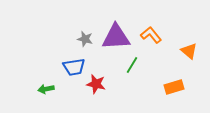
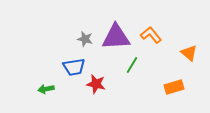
orange triangle: moved 2 px down
